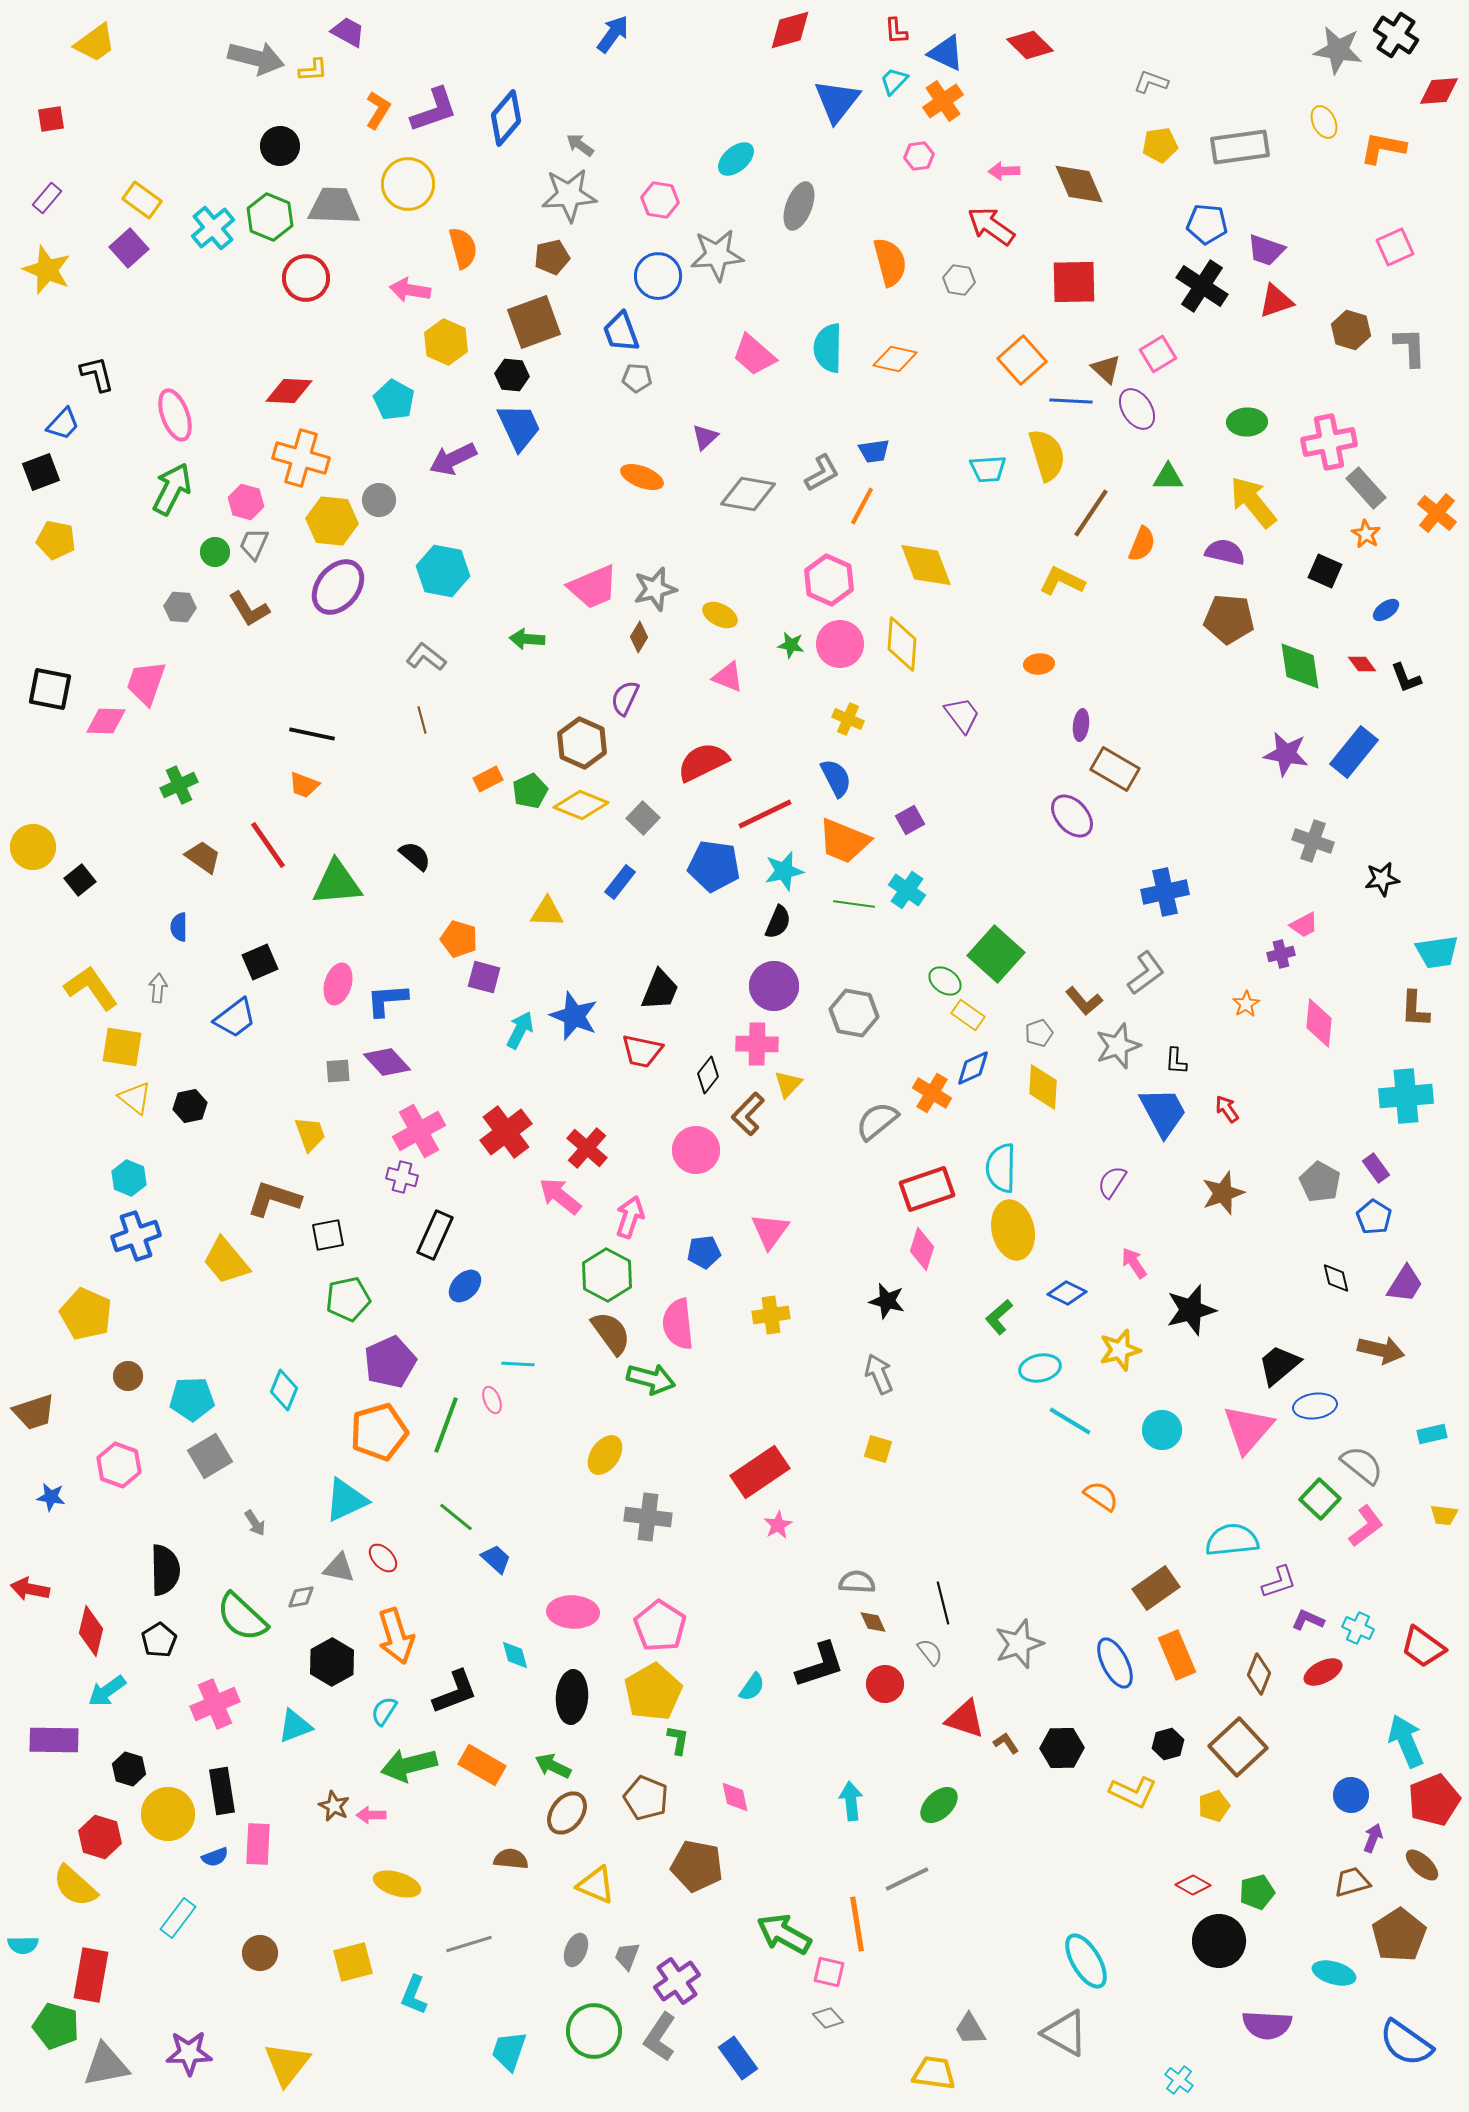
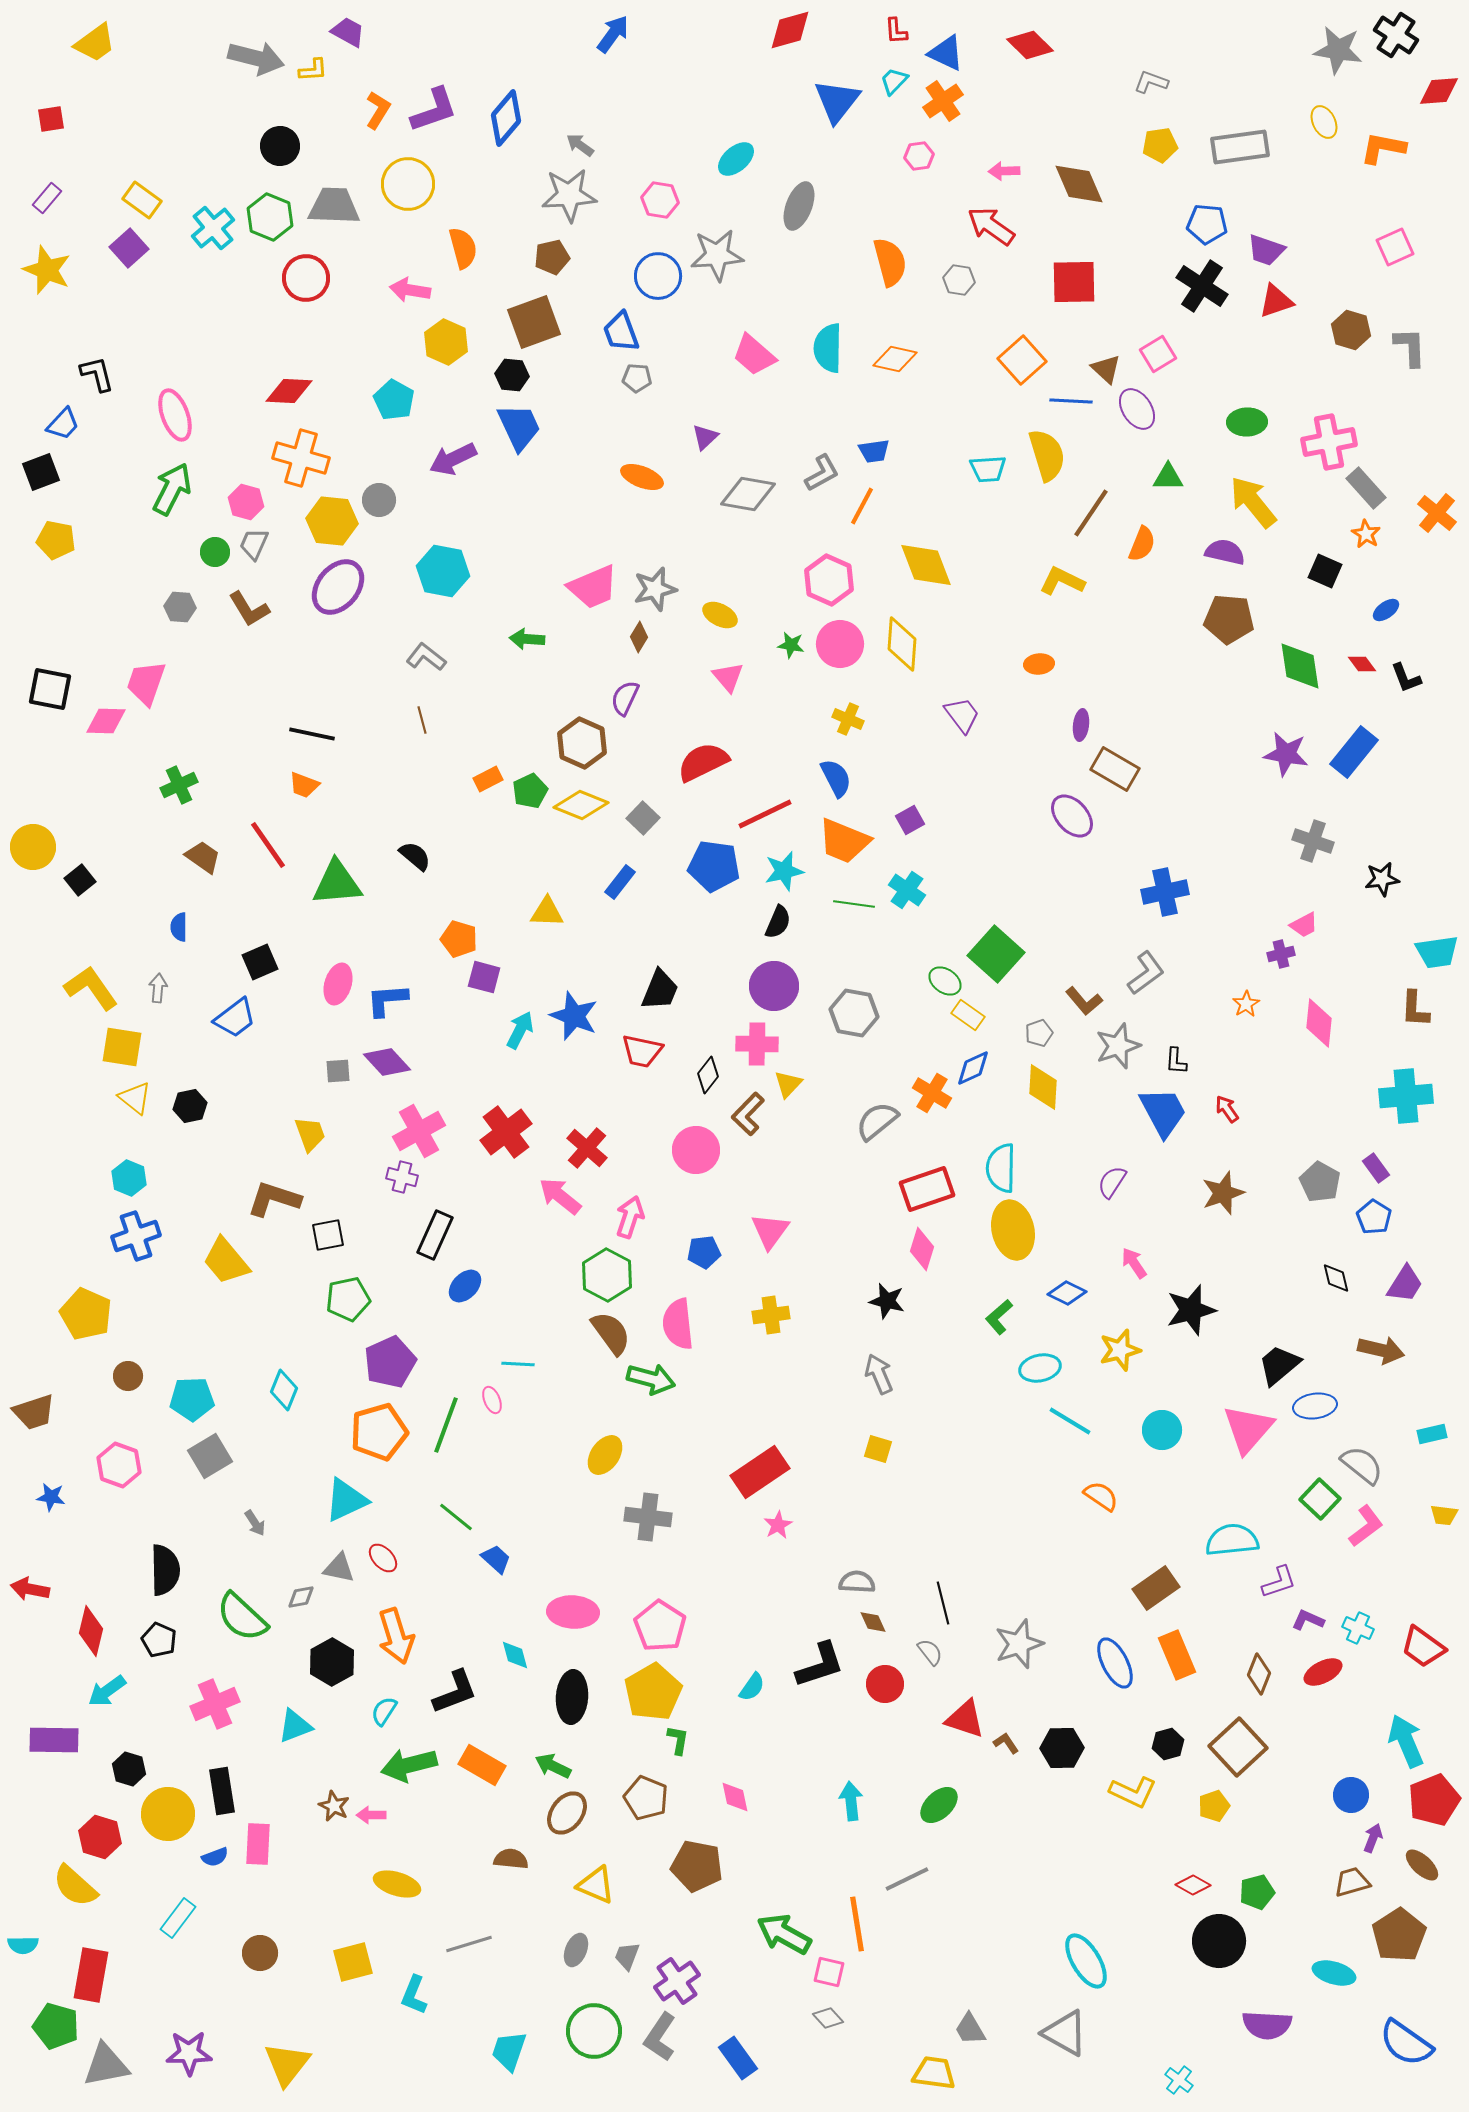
pink triangle at (728, 677): rotated 28 degrees clockwise
black pentagon at (159, 1640): rotated 16 degrees counterclockwise
